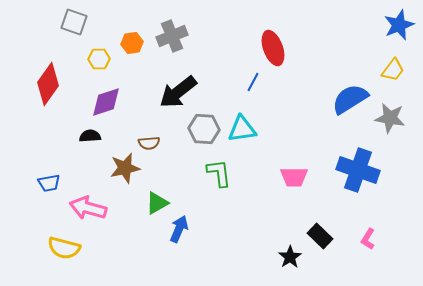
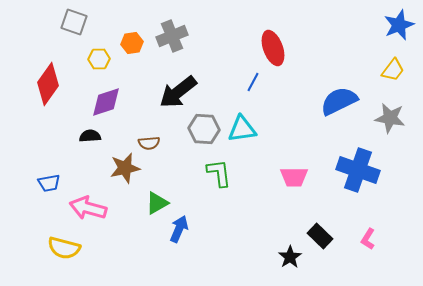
blue semicircle: moved 11 px left, 2 px down; rotated 6 degrees clockwise
